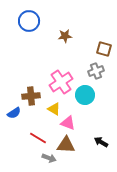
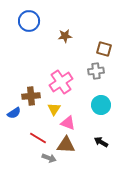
gray cross: rotated 14 degrees clockwise
cyan circle: moved 16 px right, 10 px down
yellow triangle: rotated 32 degrees clockwise
